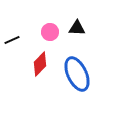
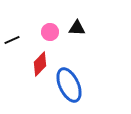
blue ellipse: moved 8 px left, 11 px down
